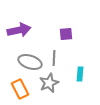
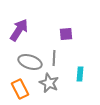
purple arrow: rotated 45 degrees counterclockwise
gray star: rotated 24 degrees counterclockwise
